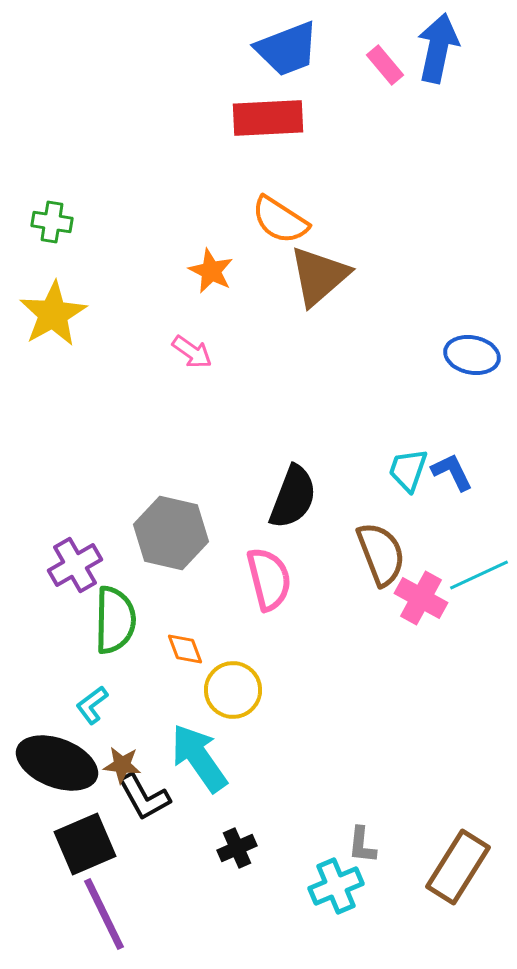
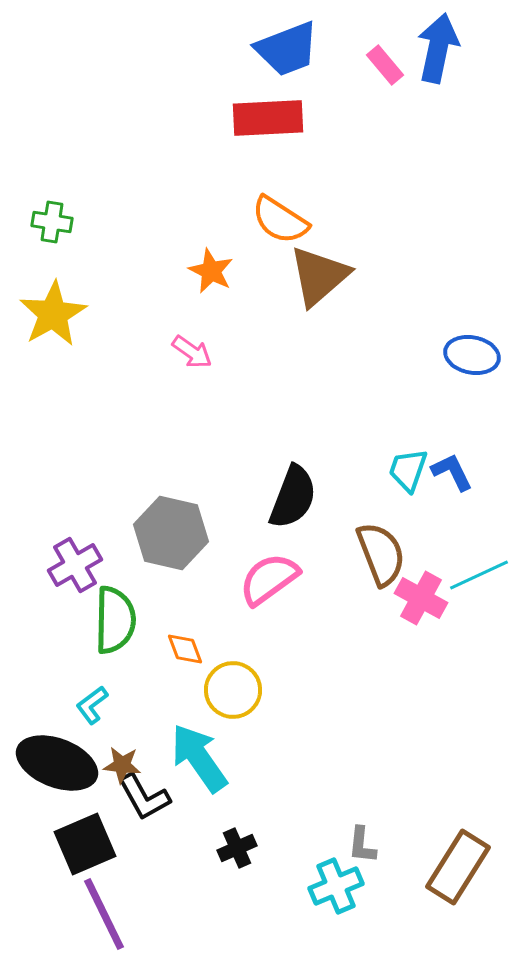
pink semicircle: rotated 112 degrees counterclockwise
